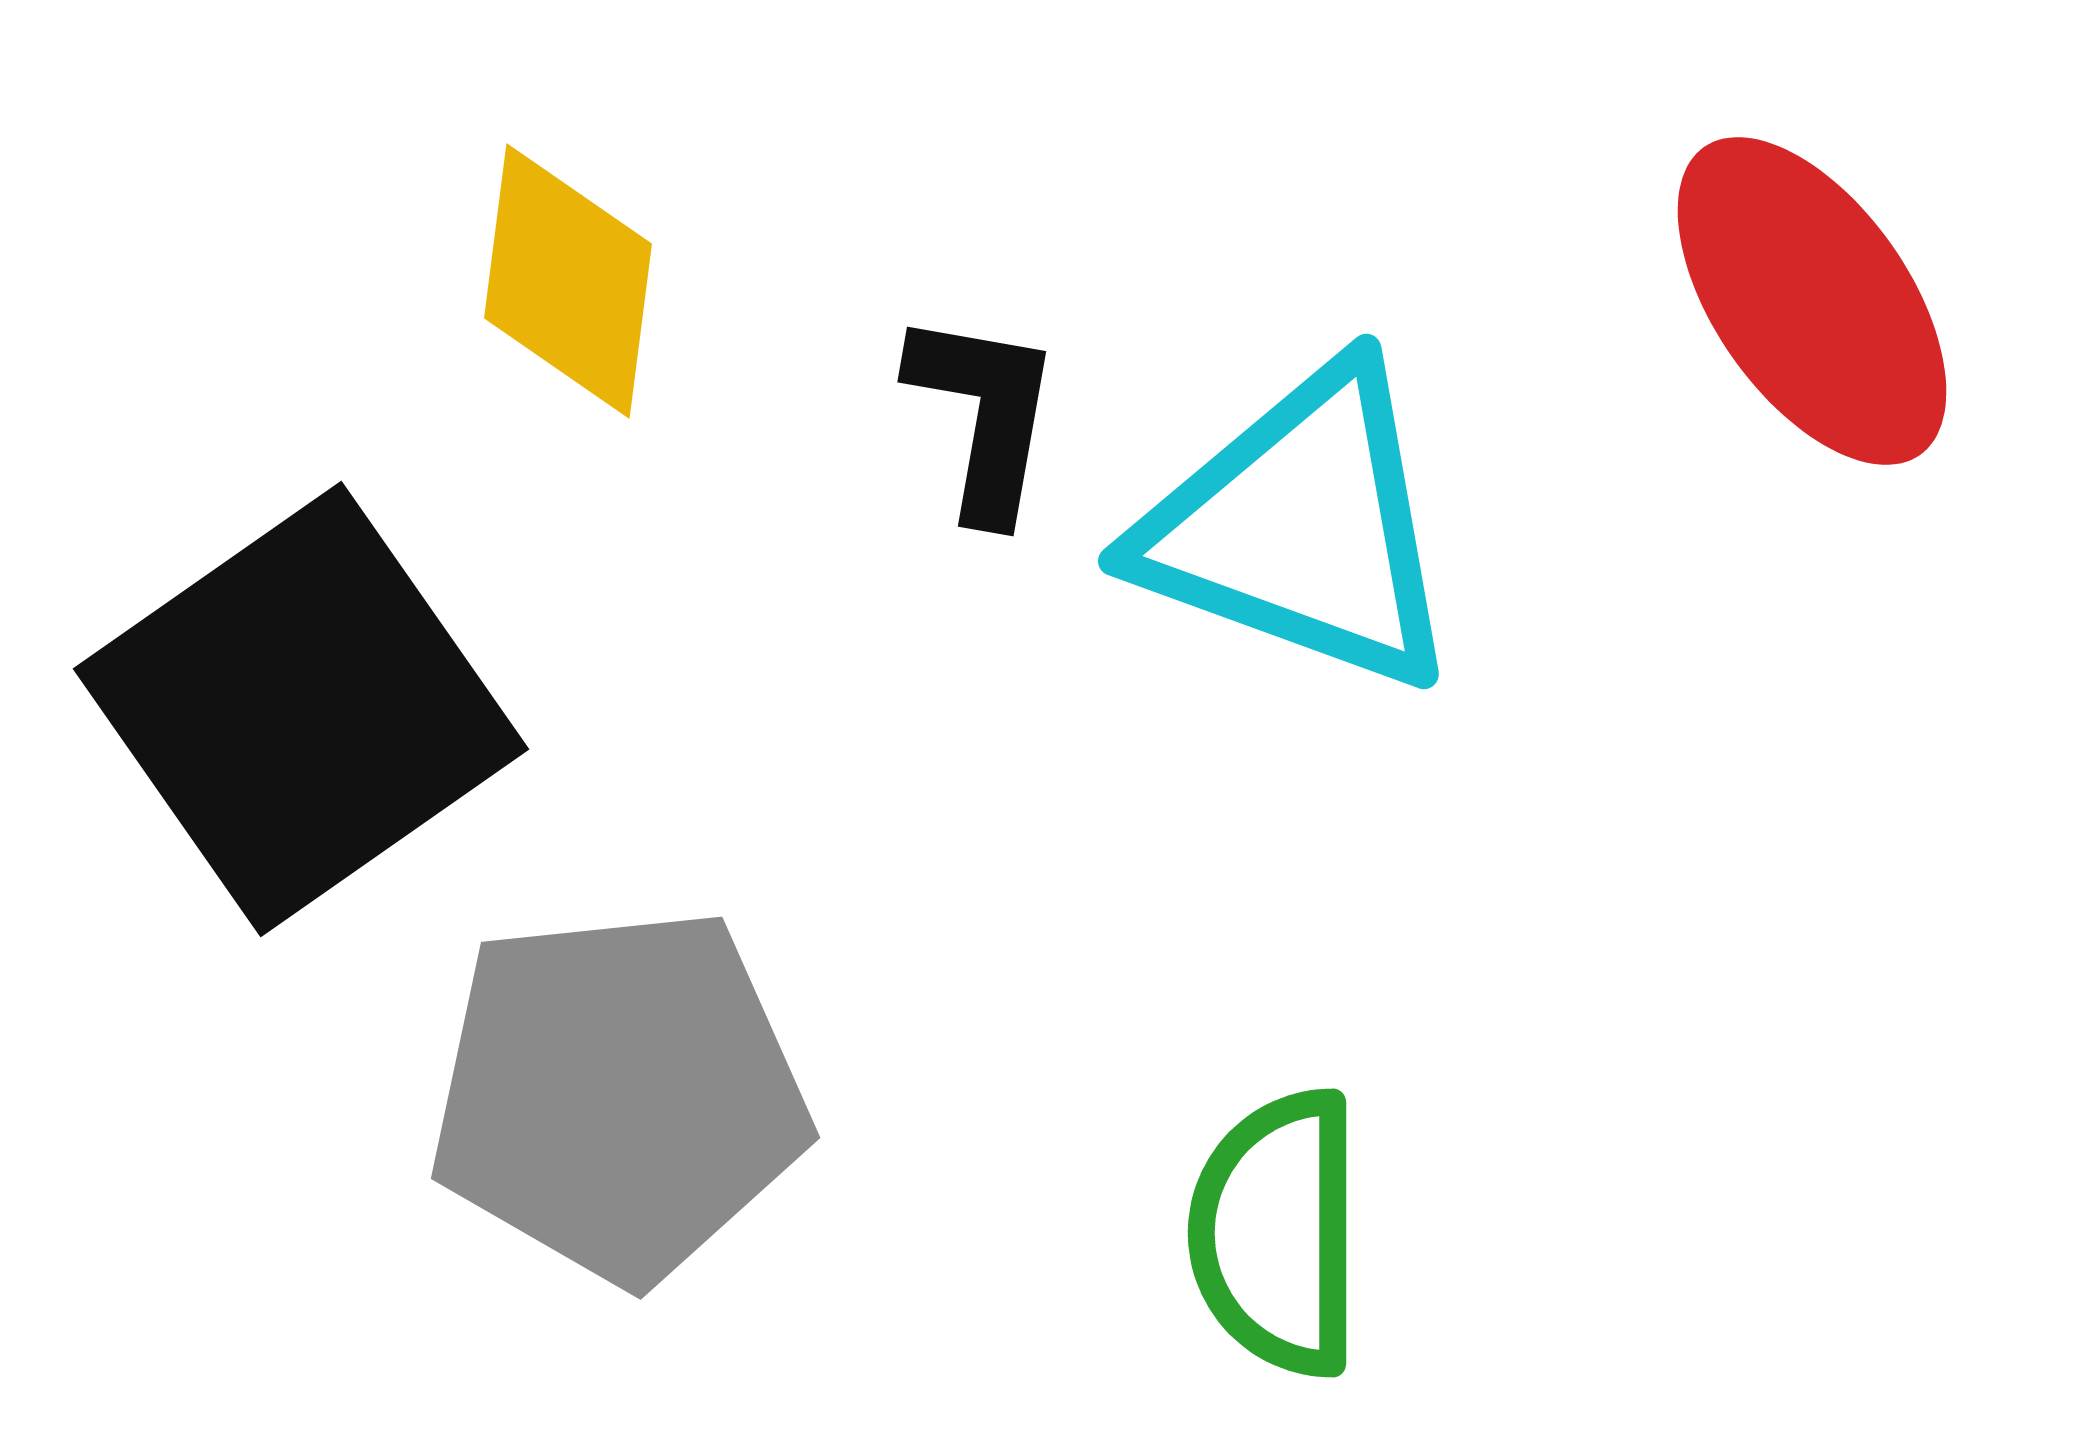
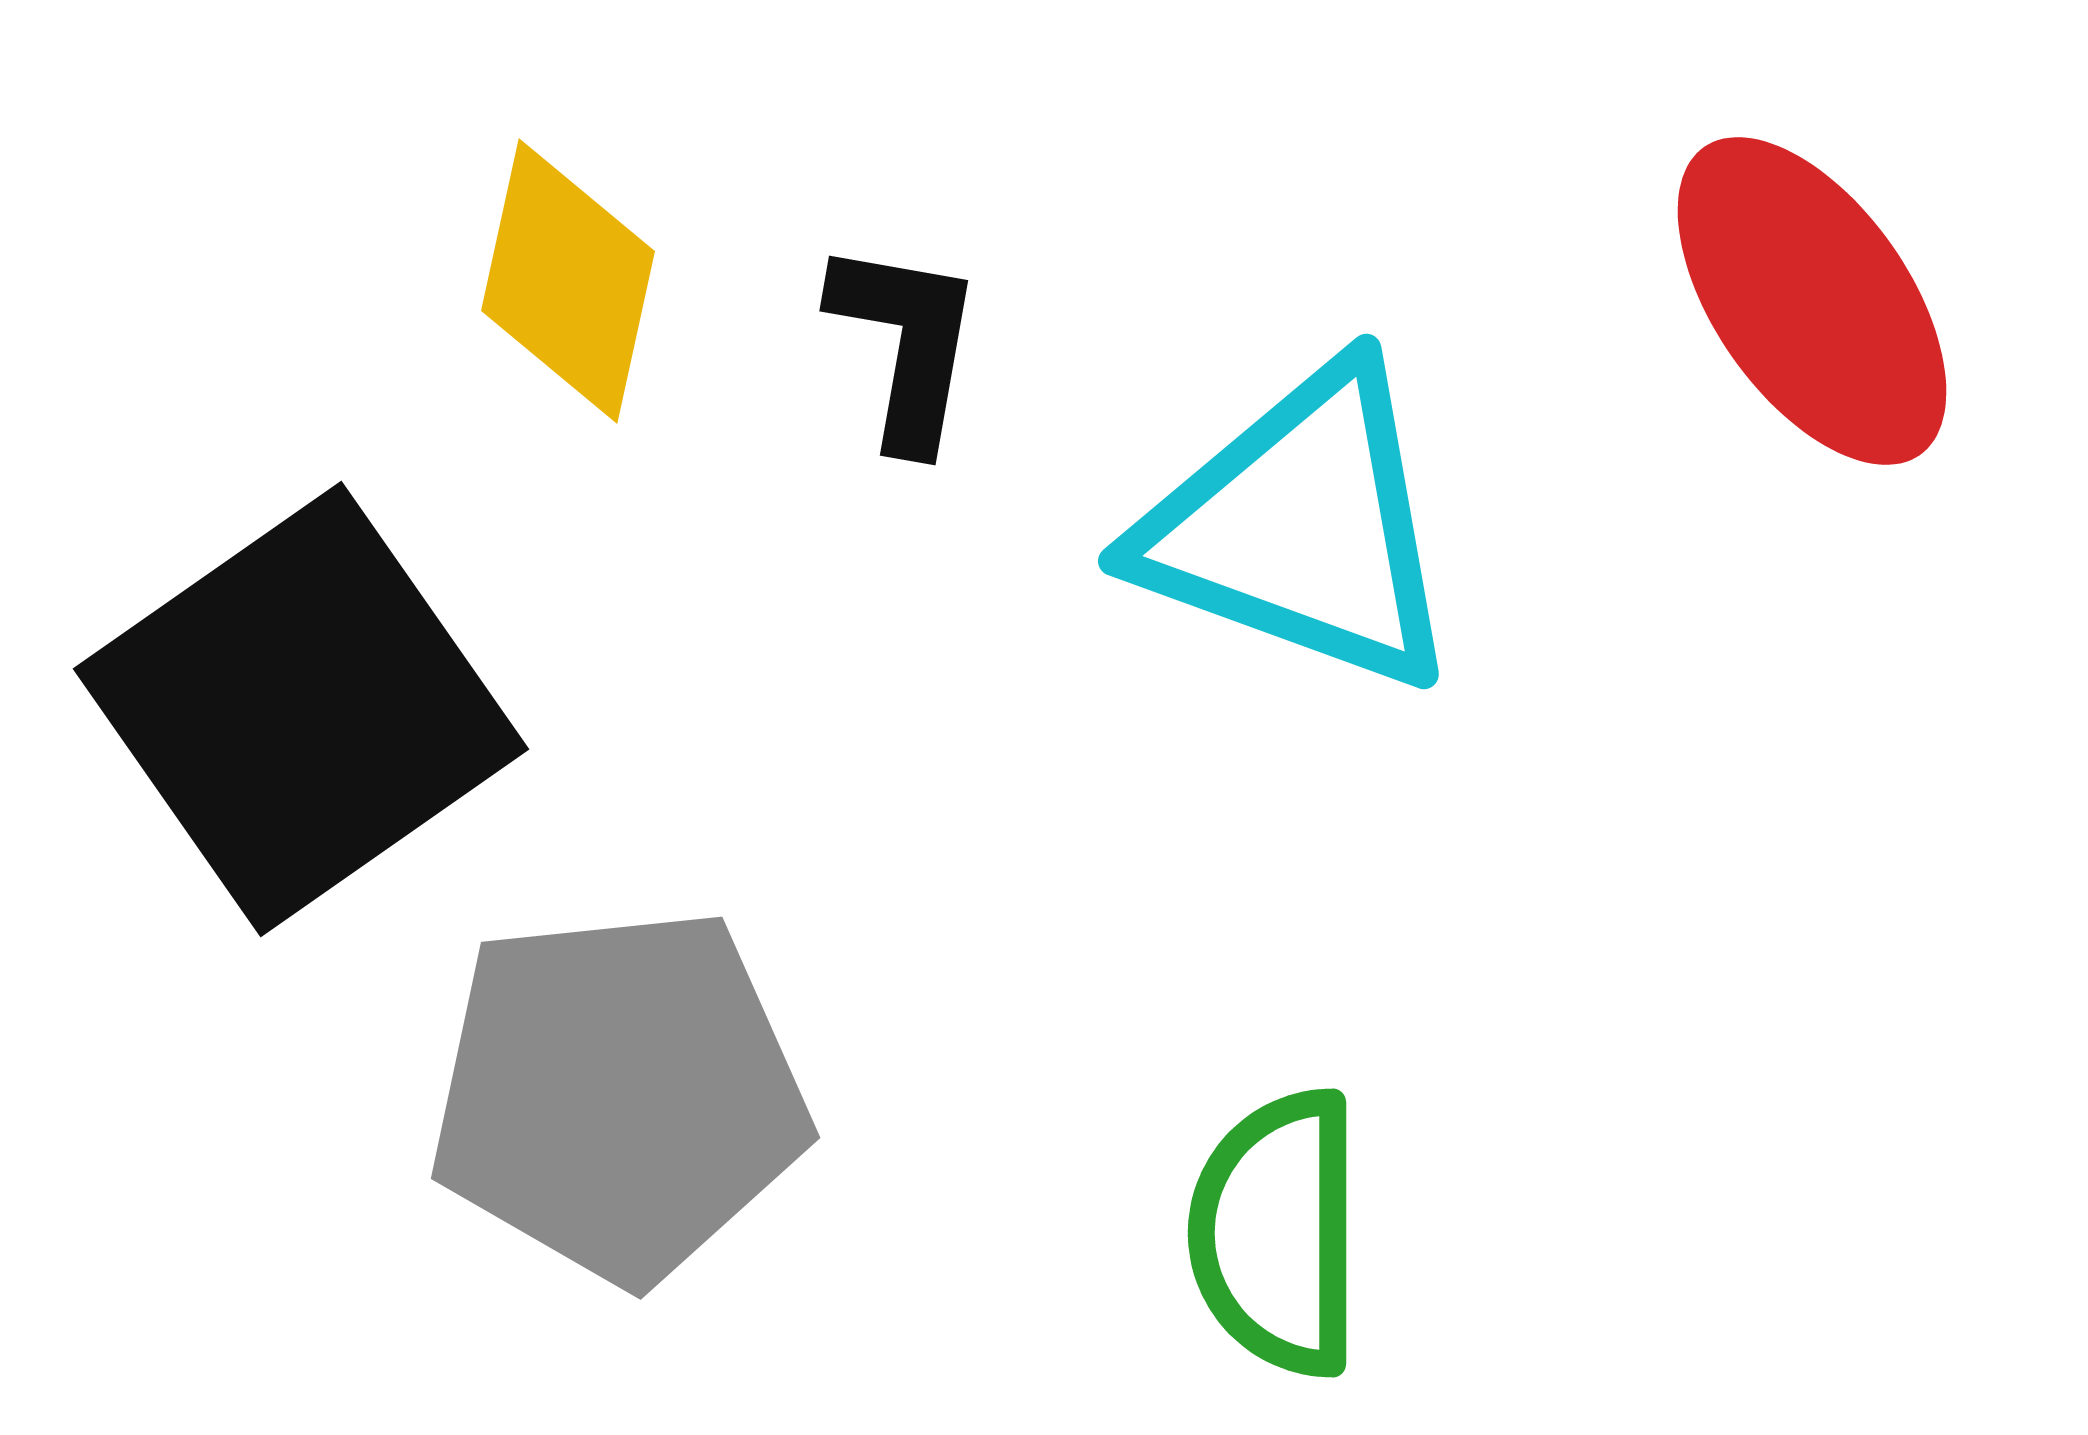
yellow diamond: rotated 5 degrees clockwise
black L-shape: moved 78 px left, 71 px up
